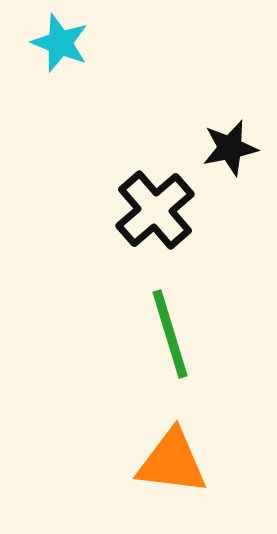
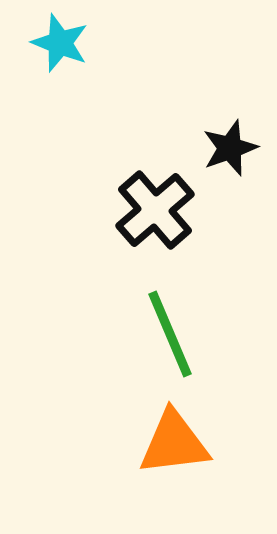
black star: rotated 8 degrees counterclockwise
green line: rotated 6 degrees counterclockwise
orange triangle: moved 2 px right, 19 px up; rotated 14 degrees counterclockwise
